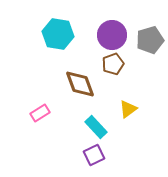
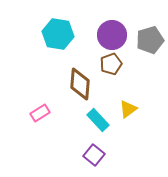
brown pentagon: moved 2 px left
brown diamond: rotated 24 degrees clockwise
cyan rectangle: moved 2 px right, 7 px up
purple square: rotated 25 degrees counterclockwise
